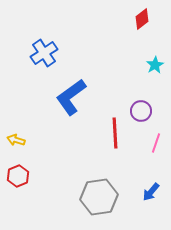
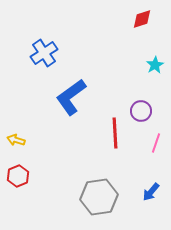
red diamond: rotated 20 degrees clockwise
